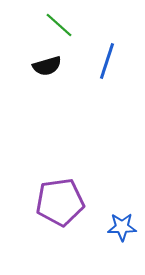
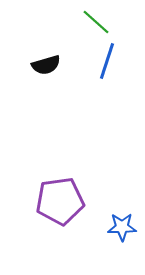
green line: moved 37 px right, 3 px up
black semicircle: moved 1 px left, 1 px up
purple pentagon: moved 1 px up
